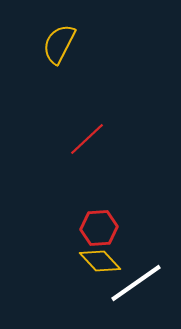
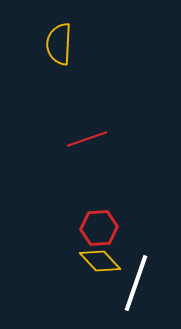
yellow semicircle: rotated 24 degrees counterclockwise
red line: rotated 24 degrees clockwise
white line: rotated 36 degrees counterclockwise
